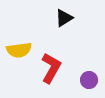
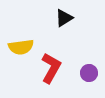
yellow semicircle: moved 2 px right, 3 px up
purple circle: moved 7 px up
